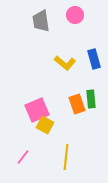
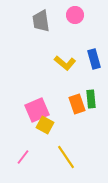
yellow line: rotated 40 degrees counterclockwise
